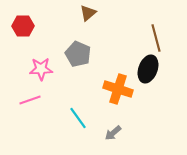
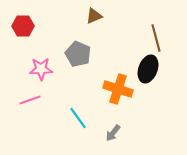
brown triangle: moved 6 px right, 3 px down; rotated 18 degrees clockwise
gray arrow: rotated 12 degrees counterclockwise
